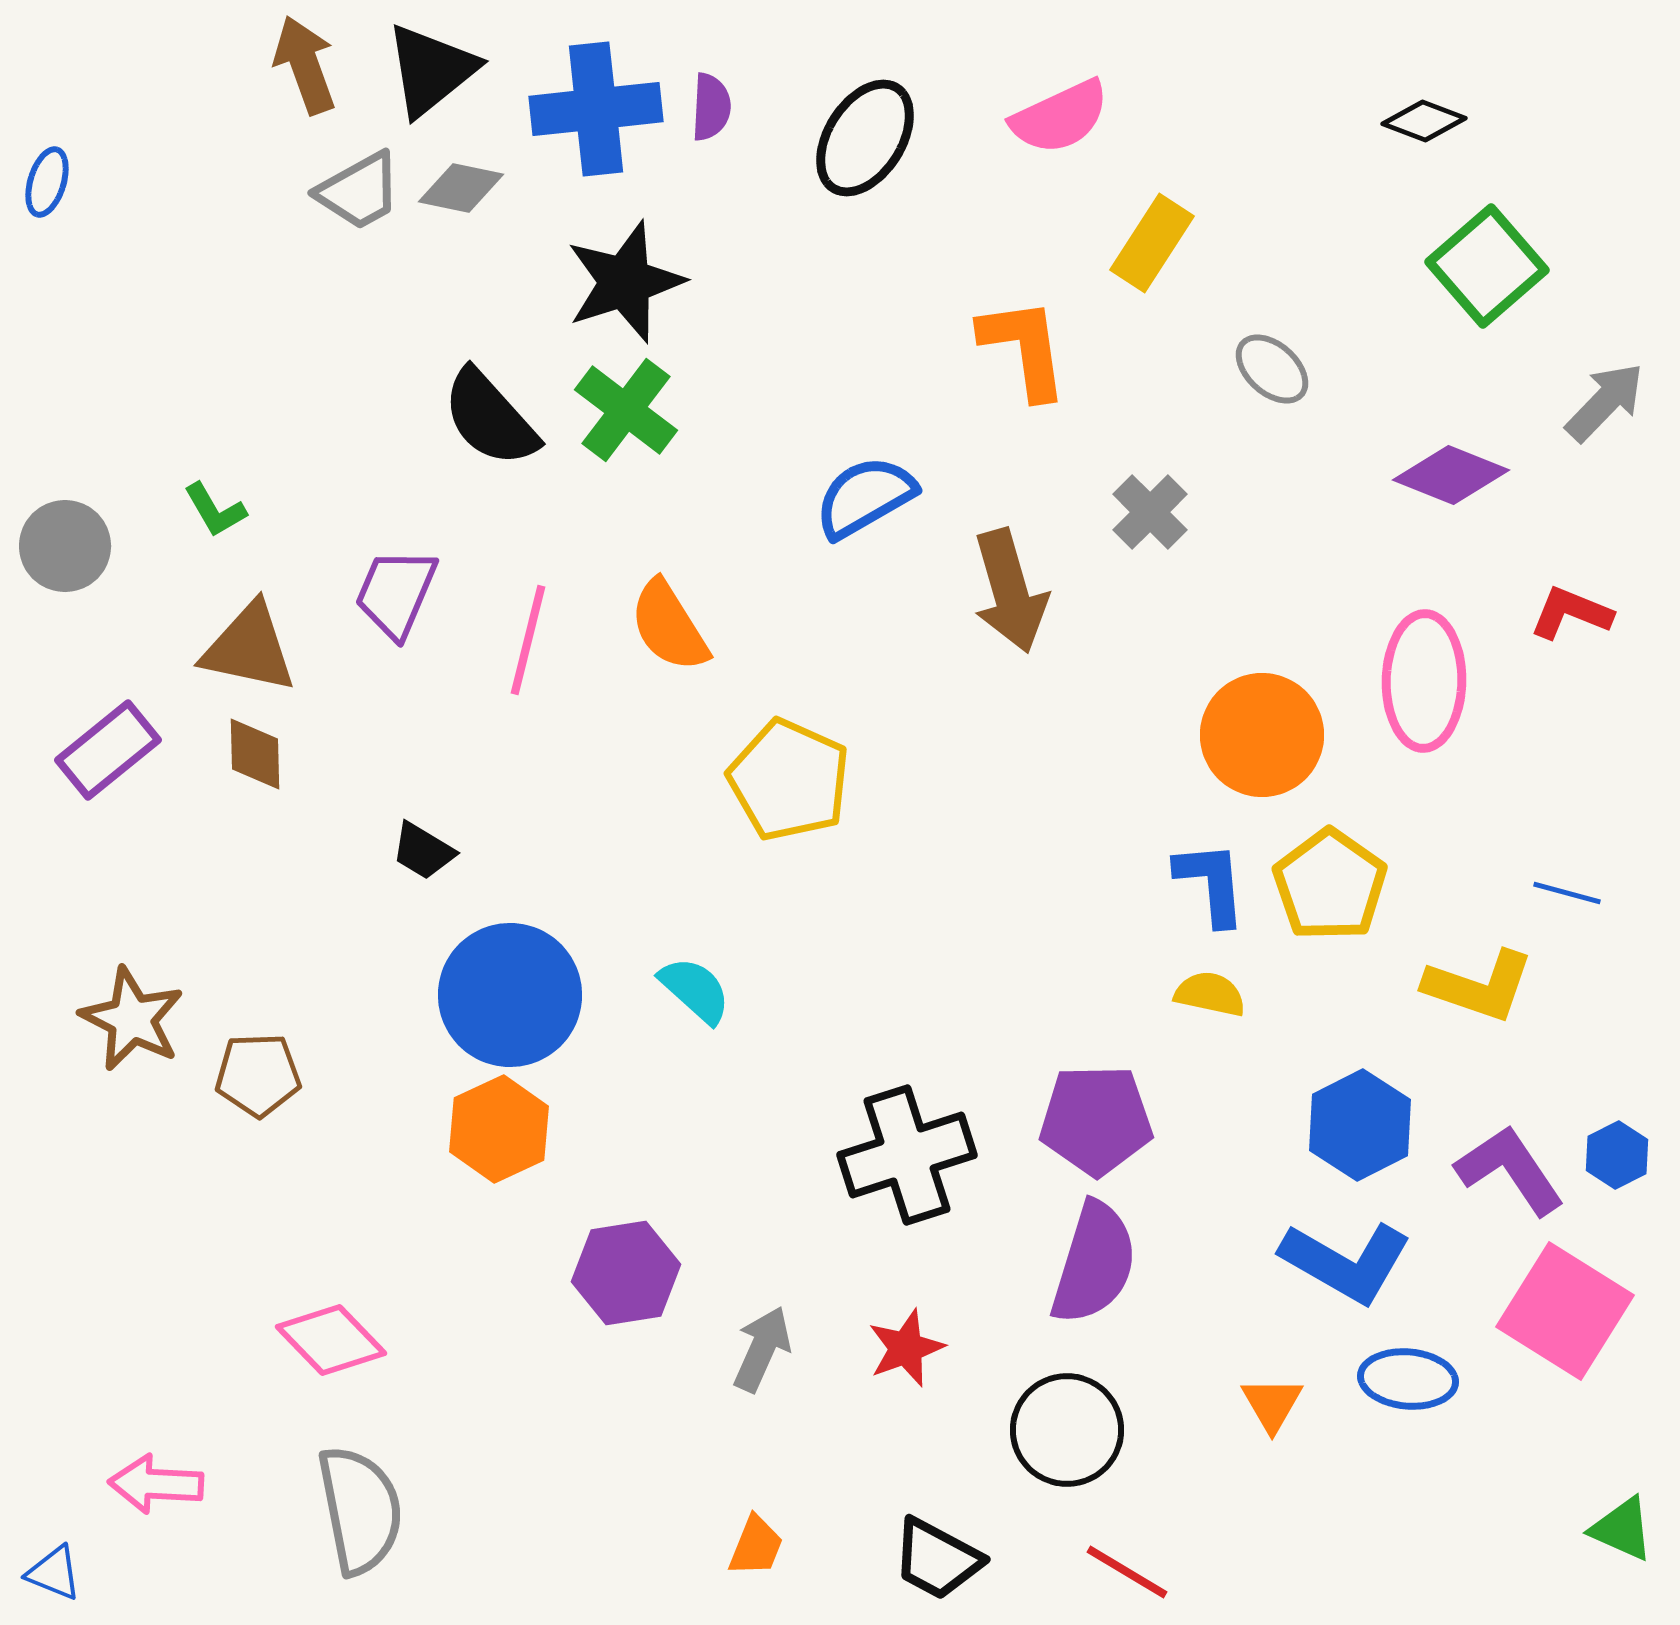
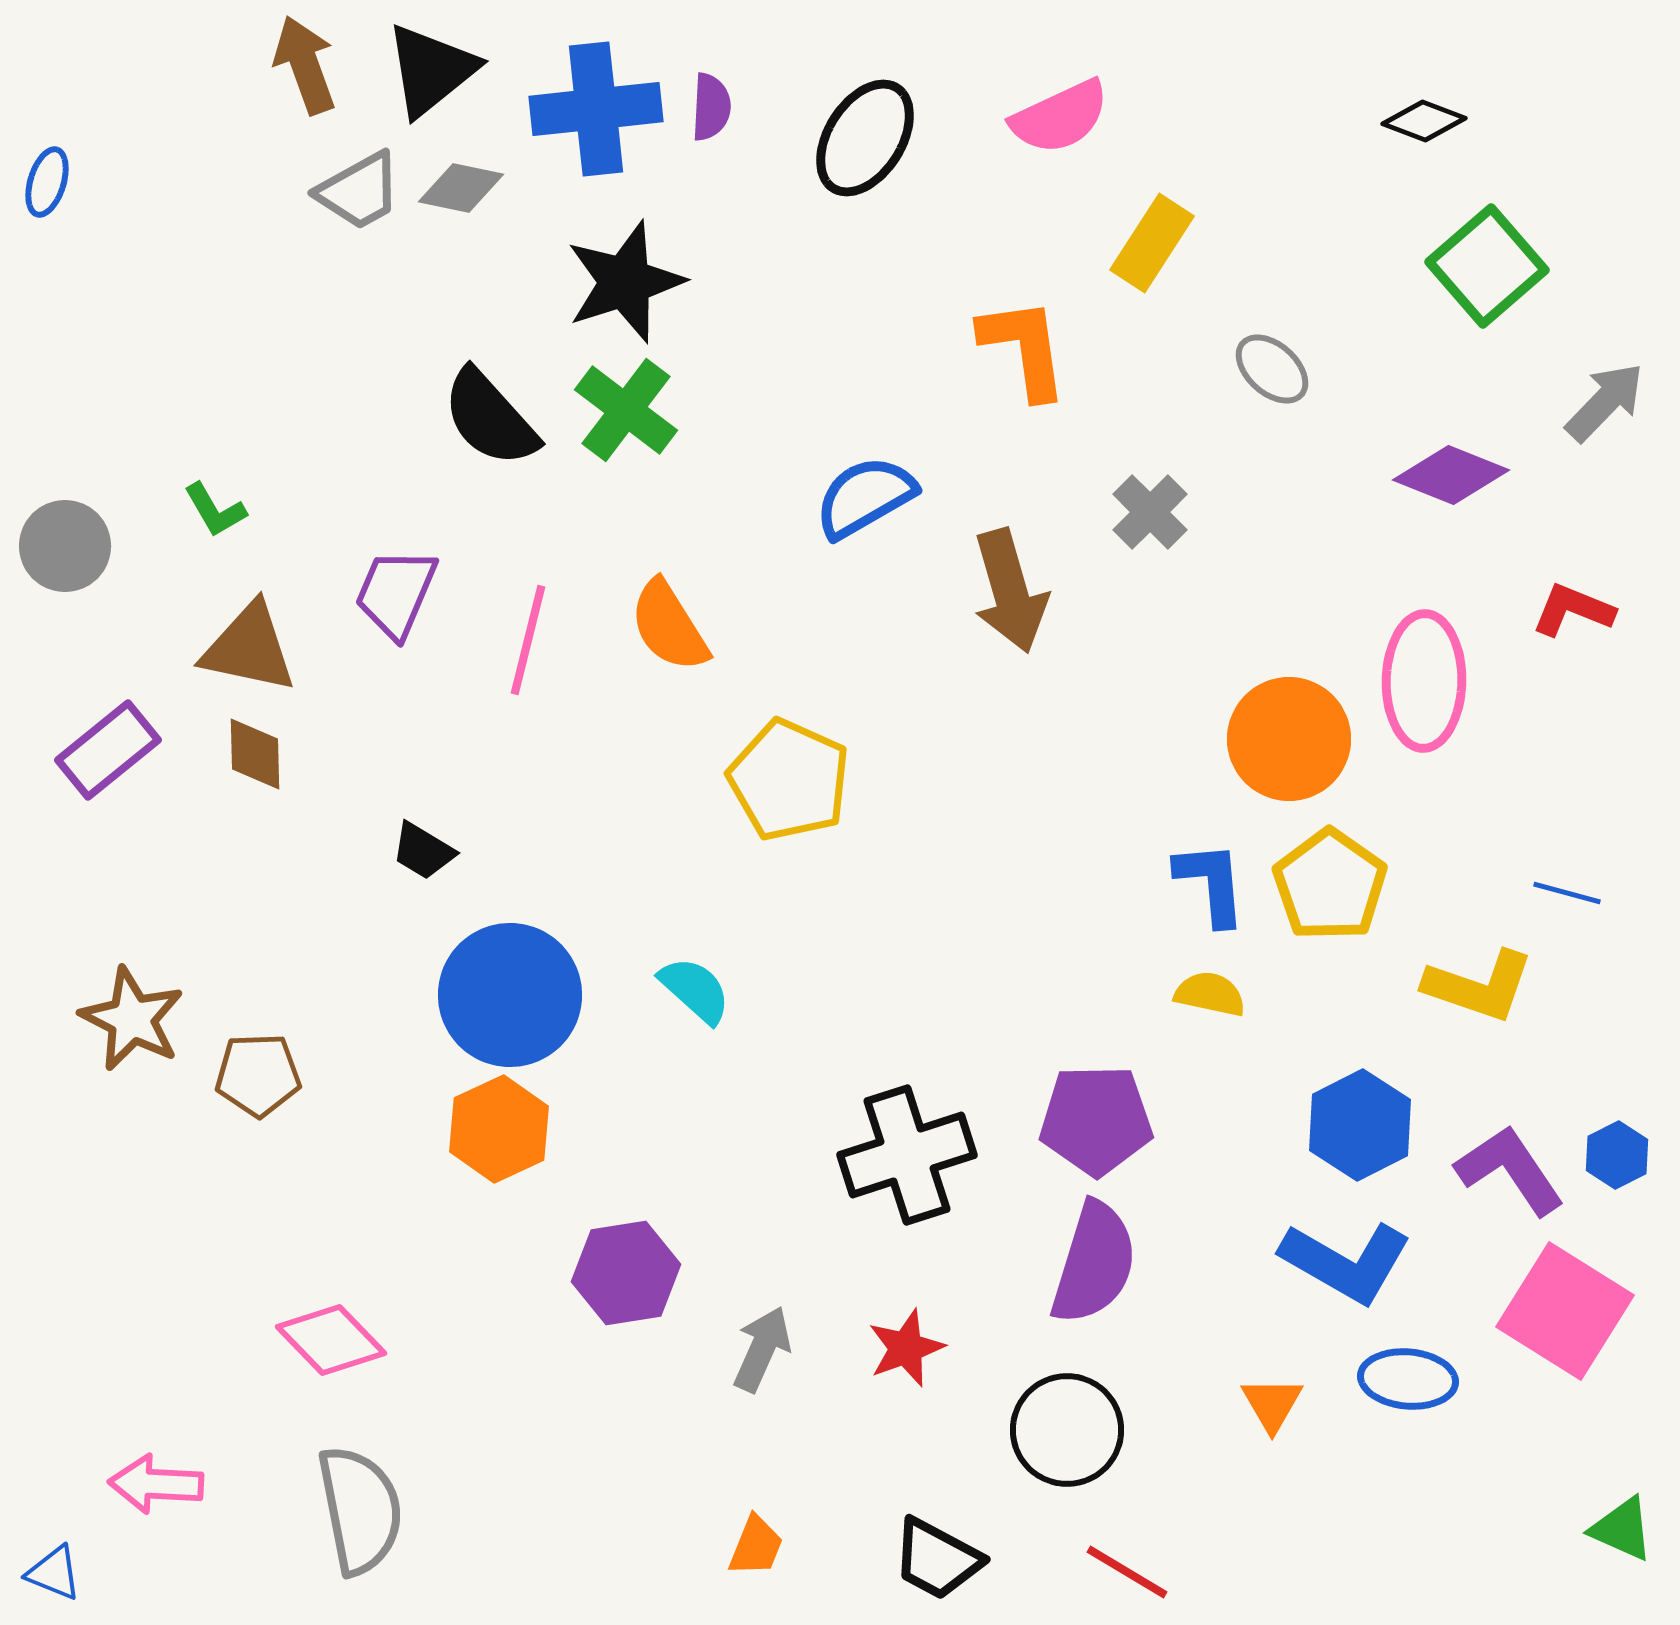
red L-shape at (1571, 613): moved 2 px right, 3 px up
orange circle at (1262, 735): moved 27 px right, 4 px down
